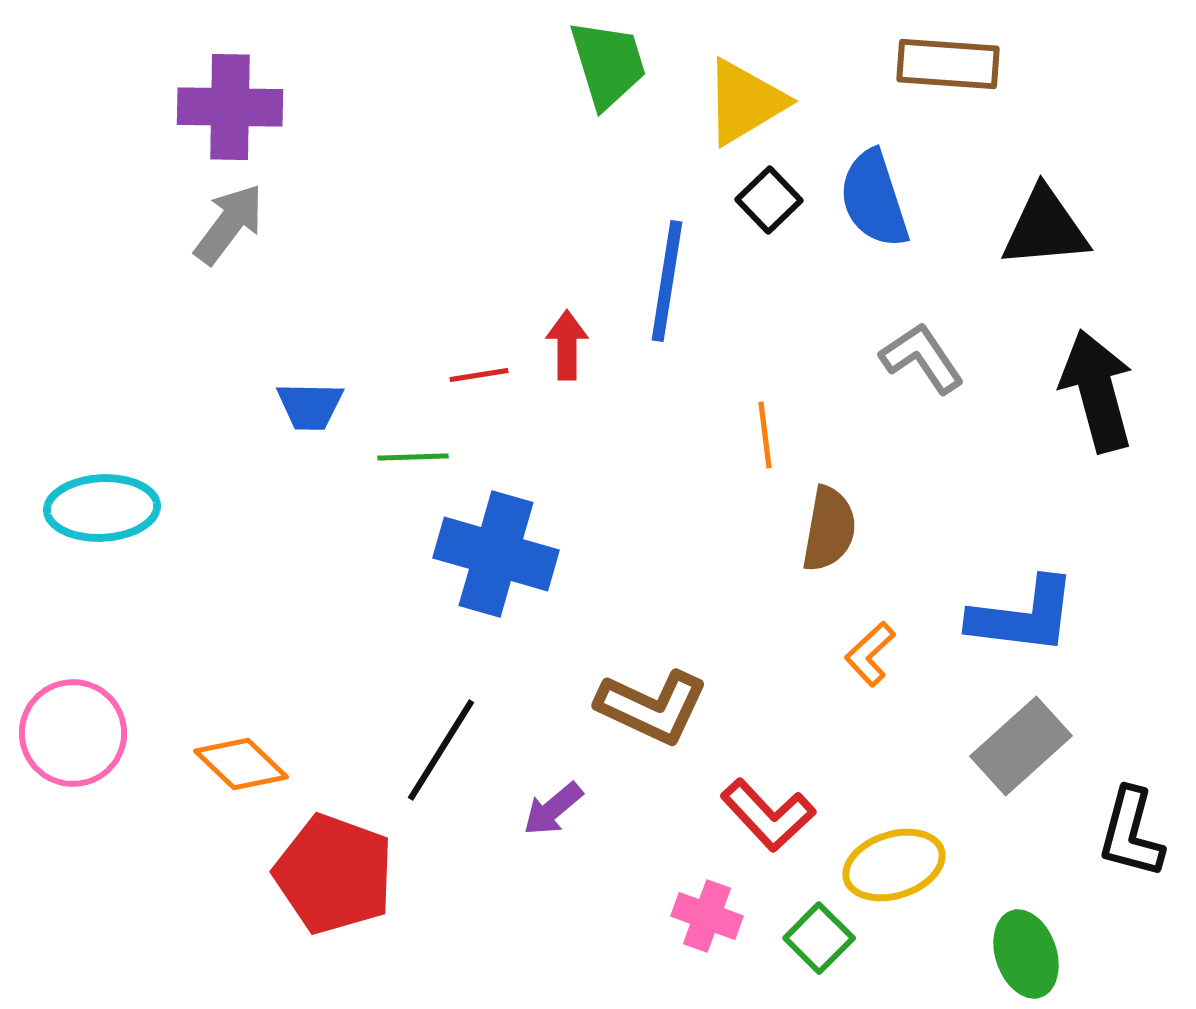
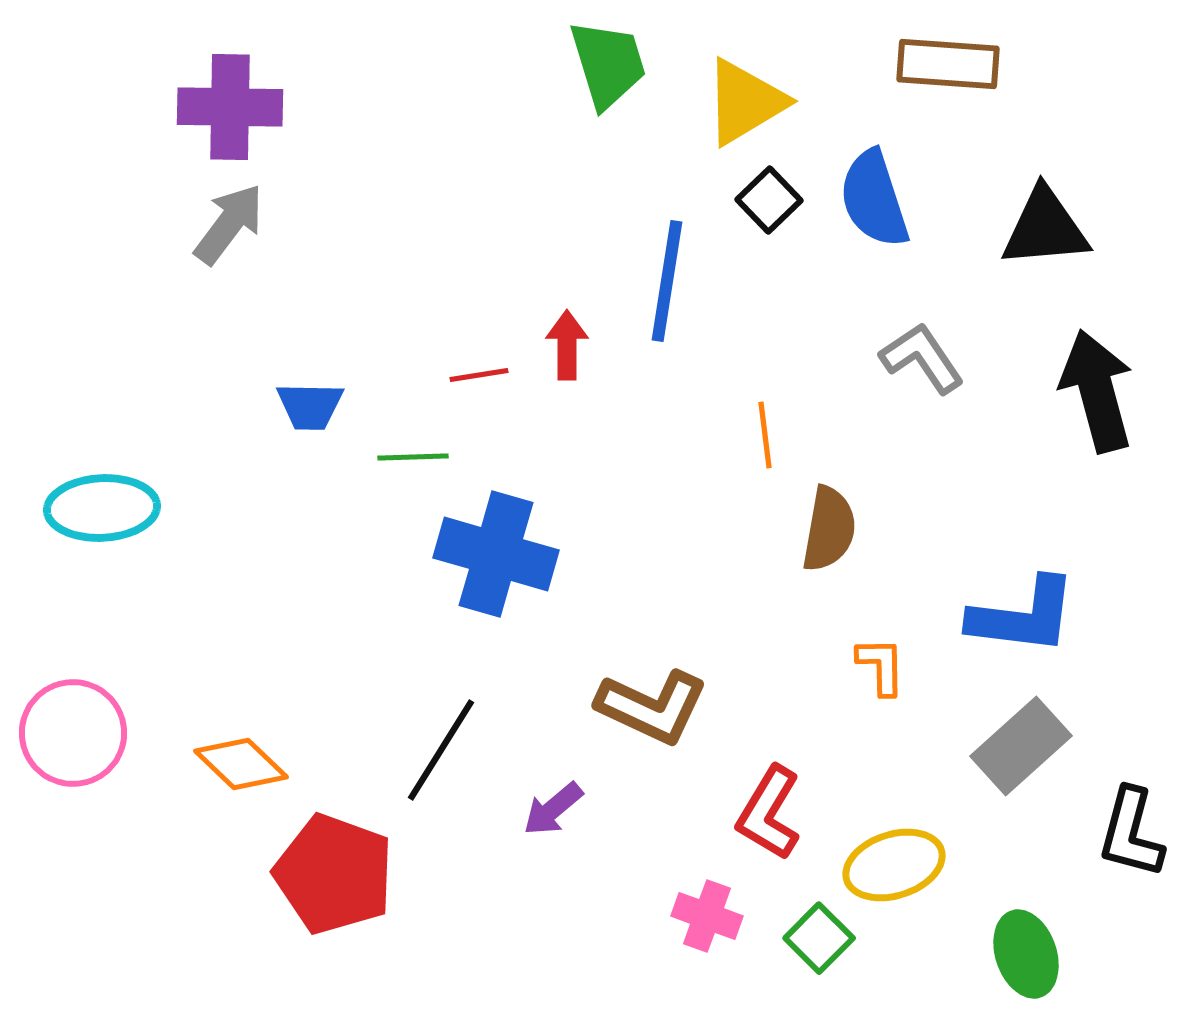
orange L-shape: moved 11 px right, 12 px down; rotated 132 degrees clockwise
red L-shape: moved 1 px right, 2 px up; rotated 74 degrees clockwise
